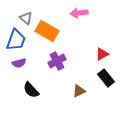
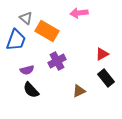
purple semicircle: moved 8 px right, 7 px down
